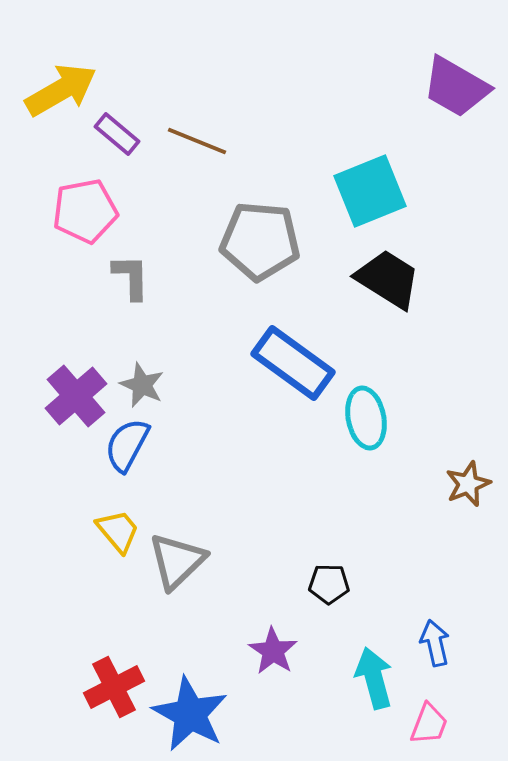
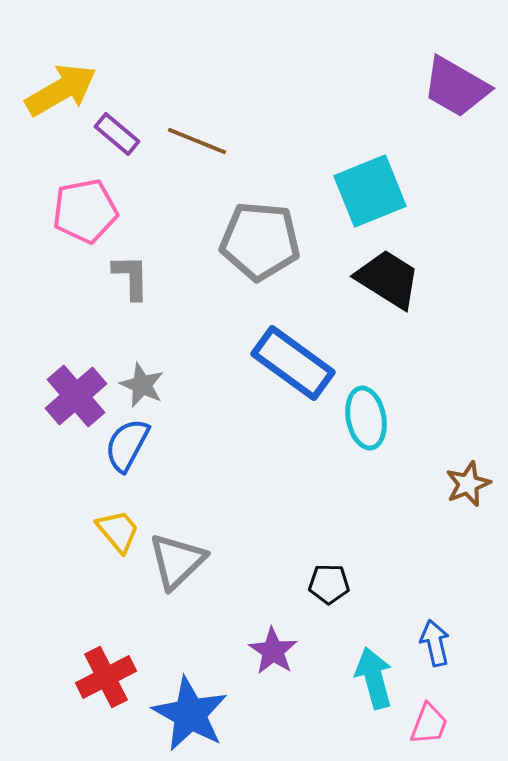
red cross: moved 8 px left, 10 px up
